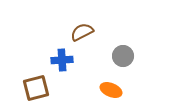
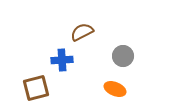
orange ellipse: moved 4 px right, 1 px up
